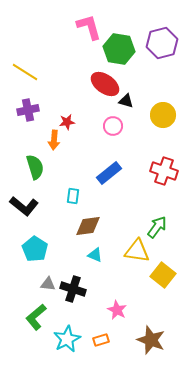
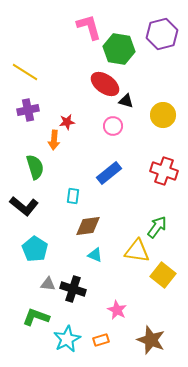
purple hexagon: moved 9 px up
green L-shape: rotated 60 degrees clockwise
